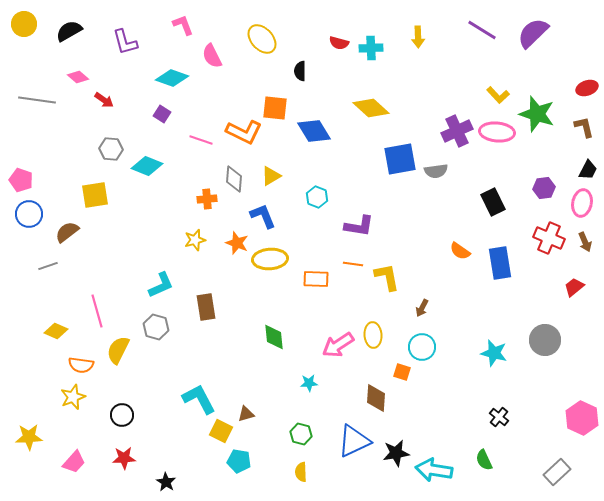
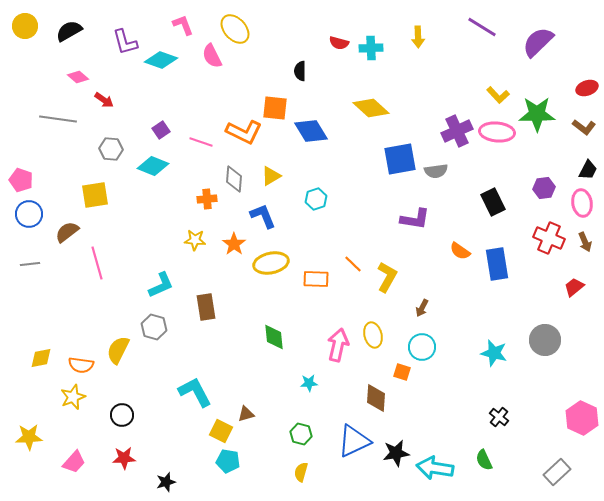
yellow circle at (24, 24): moved 1 px right, 2 px down
purple line at (482, 30): moved 3 px up
purple semicircle at (533, 33): moved 5 px right, 9 px down
yellow ellipse at (262, 39): moved 27 px left, 10 px up
cyan diamond at (172, 78): moved 11 px left, 18 px up
gray line at (37, 100): moved 21 px right, 19 px down
purple square at (162, 114): moved 1 px left, 16 px down; rotated 24 degrees clockwise
green star at (537, 114): rotated 18 degrees counterclockwise
brown L-shape at (584, 127): rotated 140 degrees clockwise
blue diamond at (314, 131): moved 3 px left
pink line at (201, 140): moved 2 px down
cyan diamond at (147, 166): moved 6 px right
cyan hexagon at (317, 197): moved 1 px left, 2 px down; rotated 20 degrees clockwise
pink ellipse at (582, 203): rotated 20 degrees counterclockwise
purple L-shape at (359, 226): moved 56 px right, 7 px up
yellow star at (195, 240): rotated 20 degrees clockwise
orange star at (237, 243): moved 3 px left, 1 px down; rotated 15 degrees clockwise
yellow ellipse at (270, 259): moved 1 px right, 4 px down; rotated 8 degrees counterclockwise
blue rectangle at (500, 263): moved 3 px left, 1 px down
orange line at (353, 264): rotated 36 degrees clockwise
gray line at (48, 266): moved 18 px left, 2 px up; rotated 12 degrees clockwise
yellow L-shape at (387, 277): rotated 40 degrees clockwise
pink line at (97, 311): moved 48 px up
gray hexagon at (156, 327): moved 2 px left
yellow diamond at (56, 331): moved 15 px left, 27 px down; rotated 35 degrees counterclockwise
yellow ellipse at (373, 335): rotated 10 degrees counterclockwise
pink arrow at (338, 345): rotated 136 degrees clockwise
cyan L-shape at (199, 399): moved 4 px left, 7 px up
cyan pentagon at (239, 461): moved 11 px left
cyan arrow at (434, 470): moved 1 px right, 2 px up
yellow semicircle at (301, 472): rotated 18 degrees clockwise
black star at (166, 482): rotated 24 degrees clockwise
